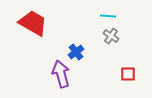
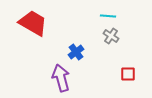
purple arrow: moved 4 px down
